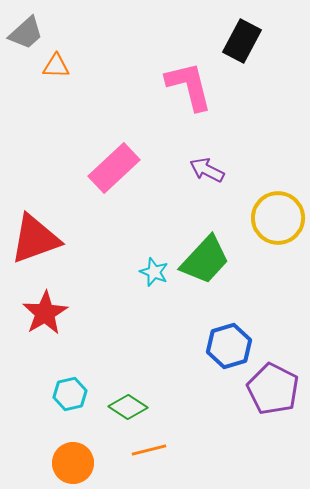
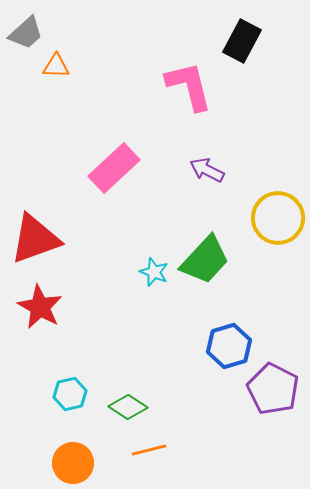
red star: moved 5 px left, 6 px up; rotated 12 degrees counterclockwise
